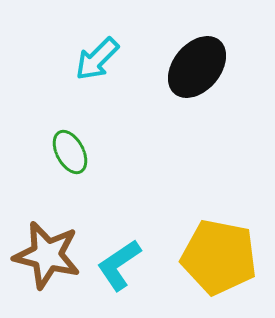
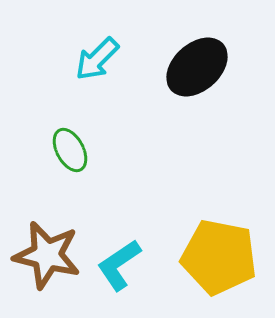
black ellipse: rotated 8 degrees clockwise
green ellipse: moved 2 px up
